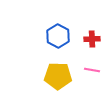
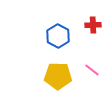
red cross: moved 1 px right, 14 px up
pink line: rotated 28 degrees clockwise
